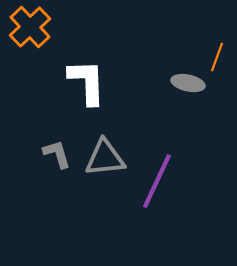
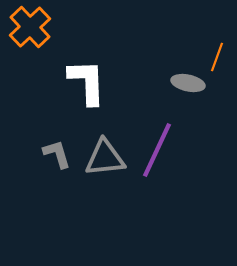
purple line: moved 31 px up
